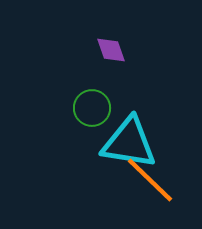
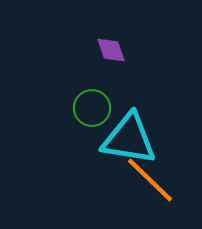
cyan triangle: moved 4 px up
